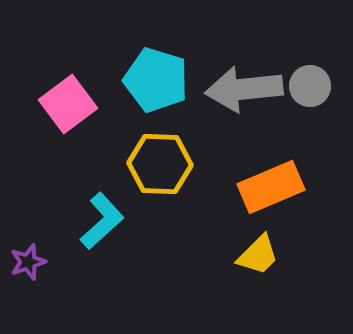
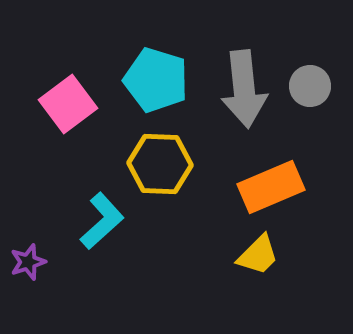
gray arrow: rotated 90 degrees counterclockwise
